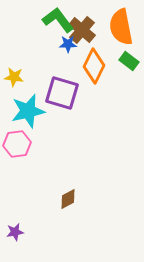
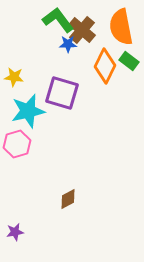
orange diamond: moved 11 px right
pink hexagon: rotated 8 degrees counterclockwise
